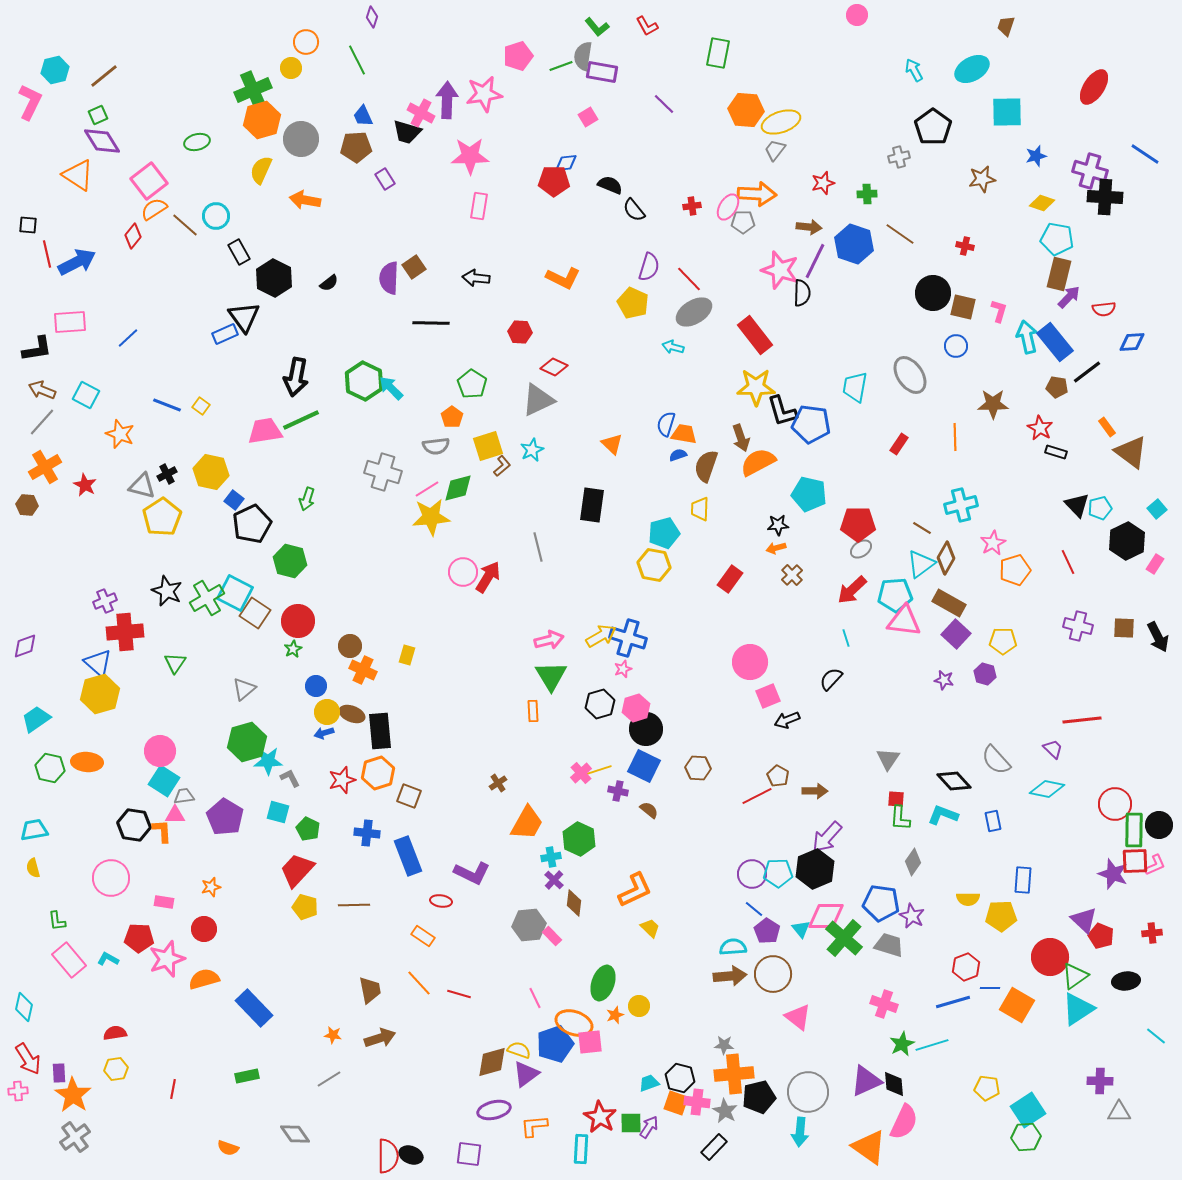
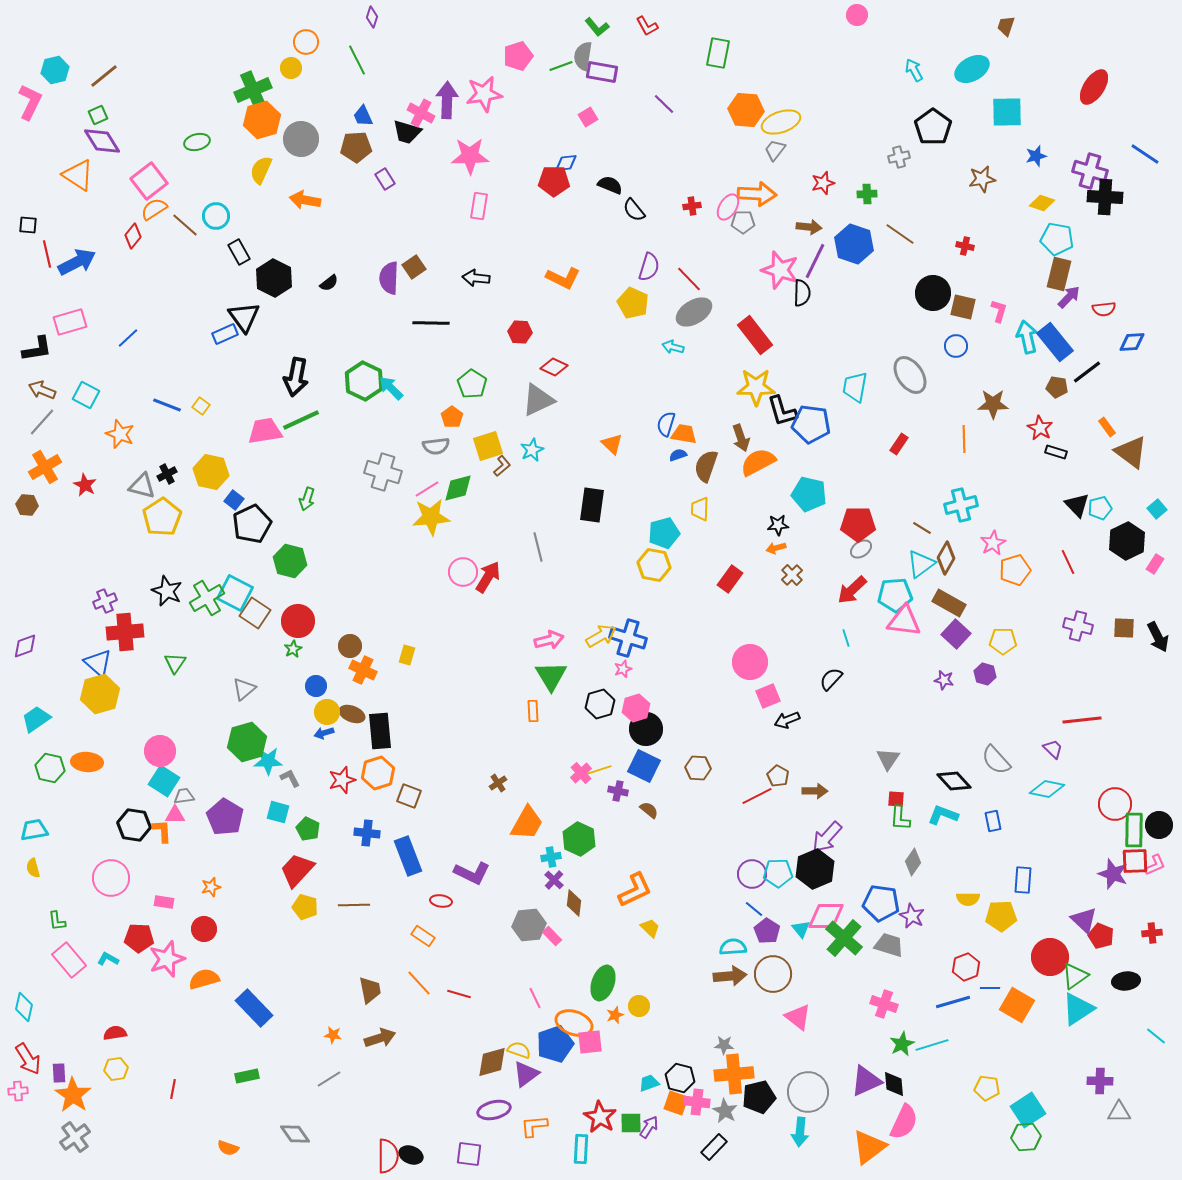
pink rectangle at (70, 322): rotated 12 degrees counterclockwise
orange line at (955, 437): moved 9 px right, 2 px down
orange triangle at (869, 1147): rotated 48 degrees clockwise
